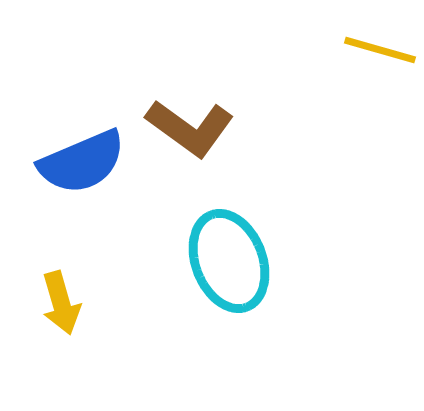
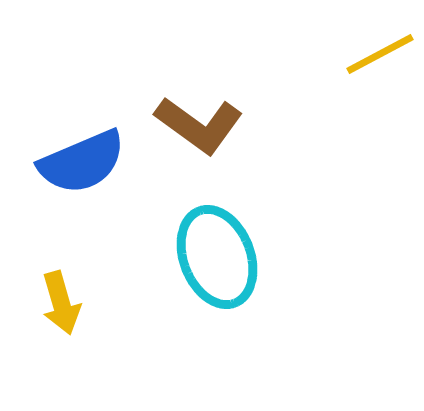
yellow line: moved 4 px down; rotated 44 degrees counterclockwise
brown L-shape: moved 9 px right, 3 px up
cyan ellipse: moved 12 px left, 4 px up
